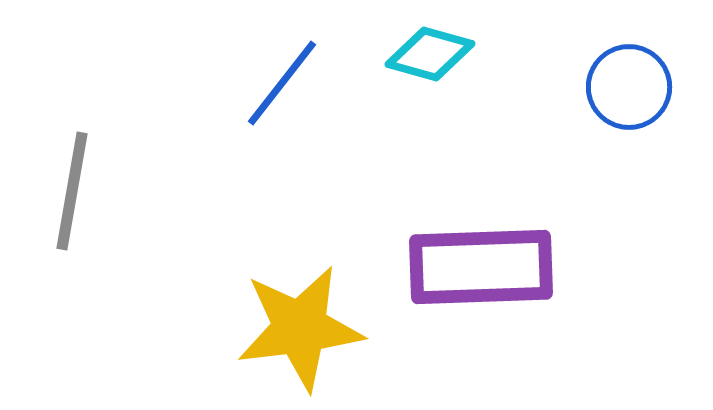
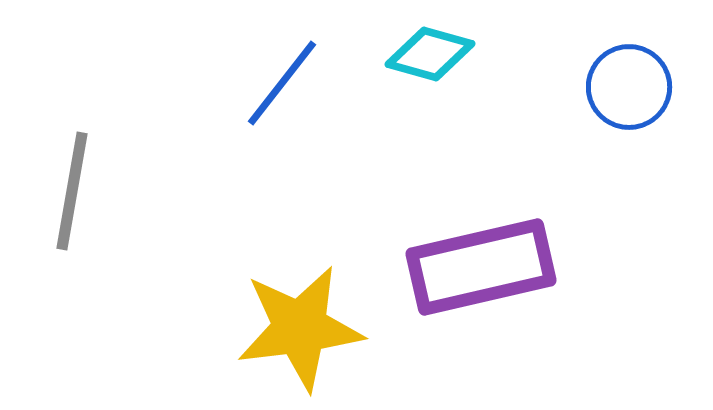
purple rectangle: rotated 11 degrees counterclockwise
